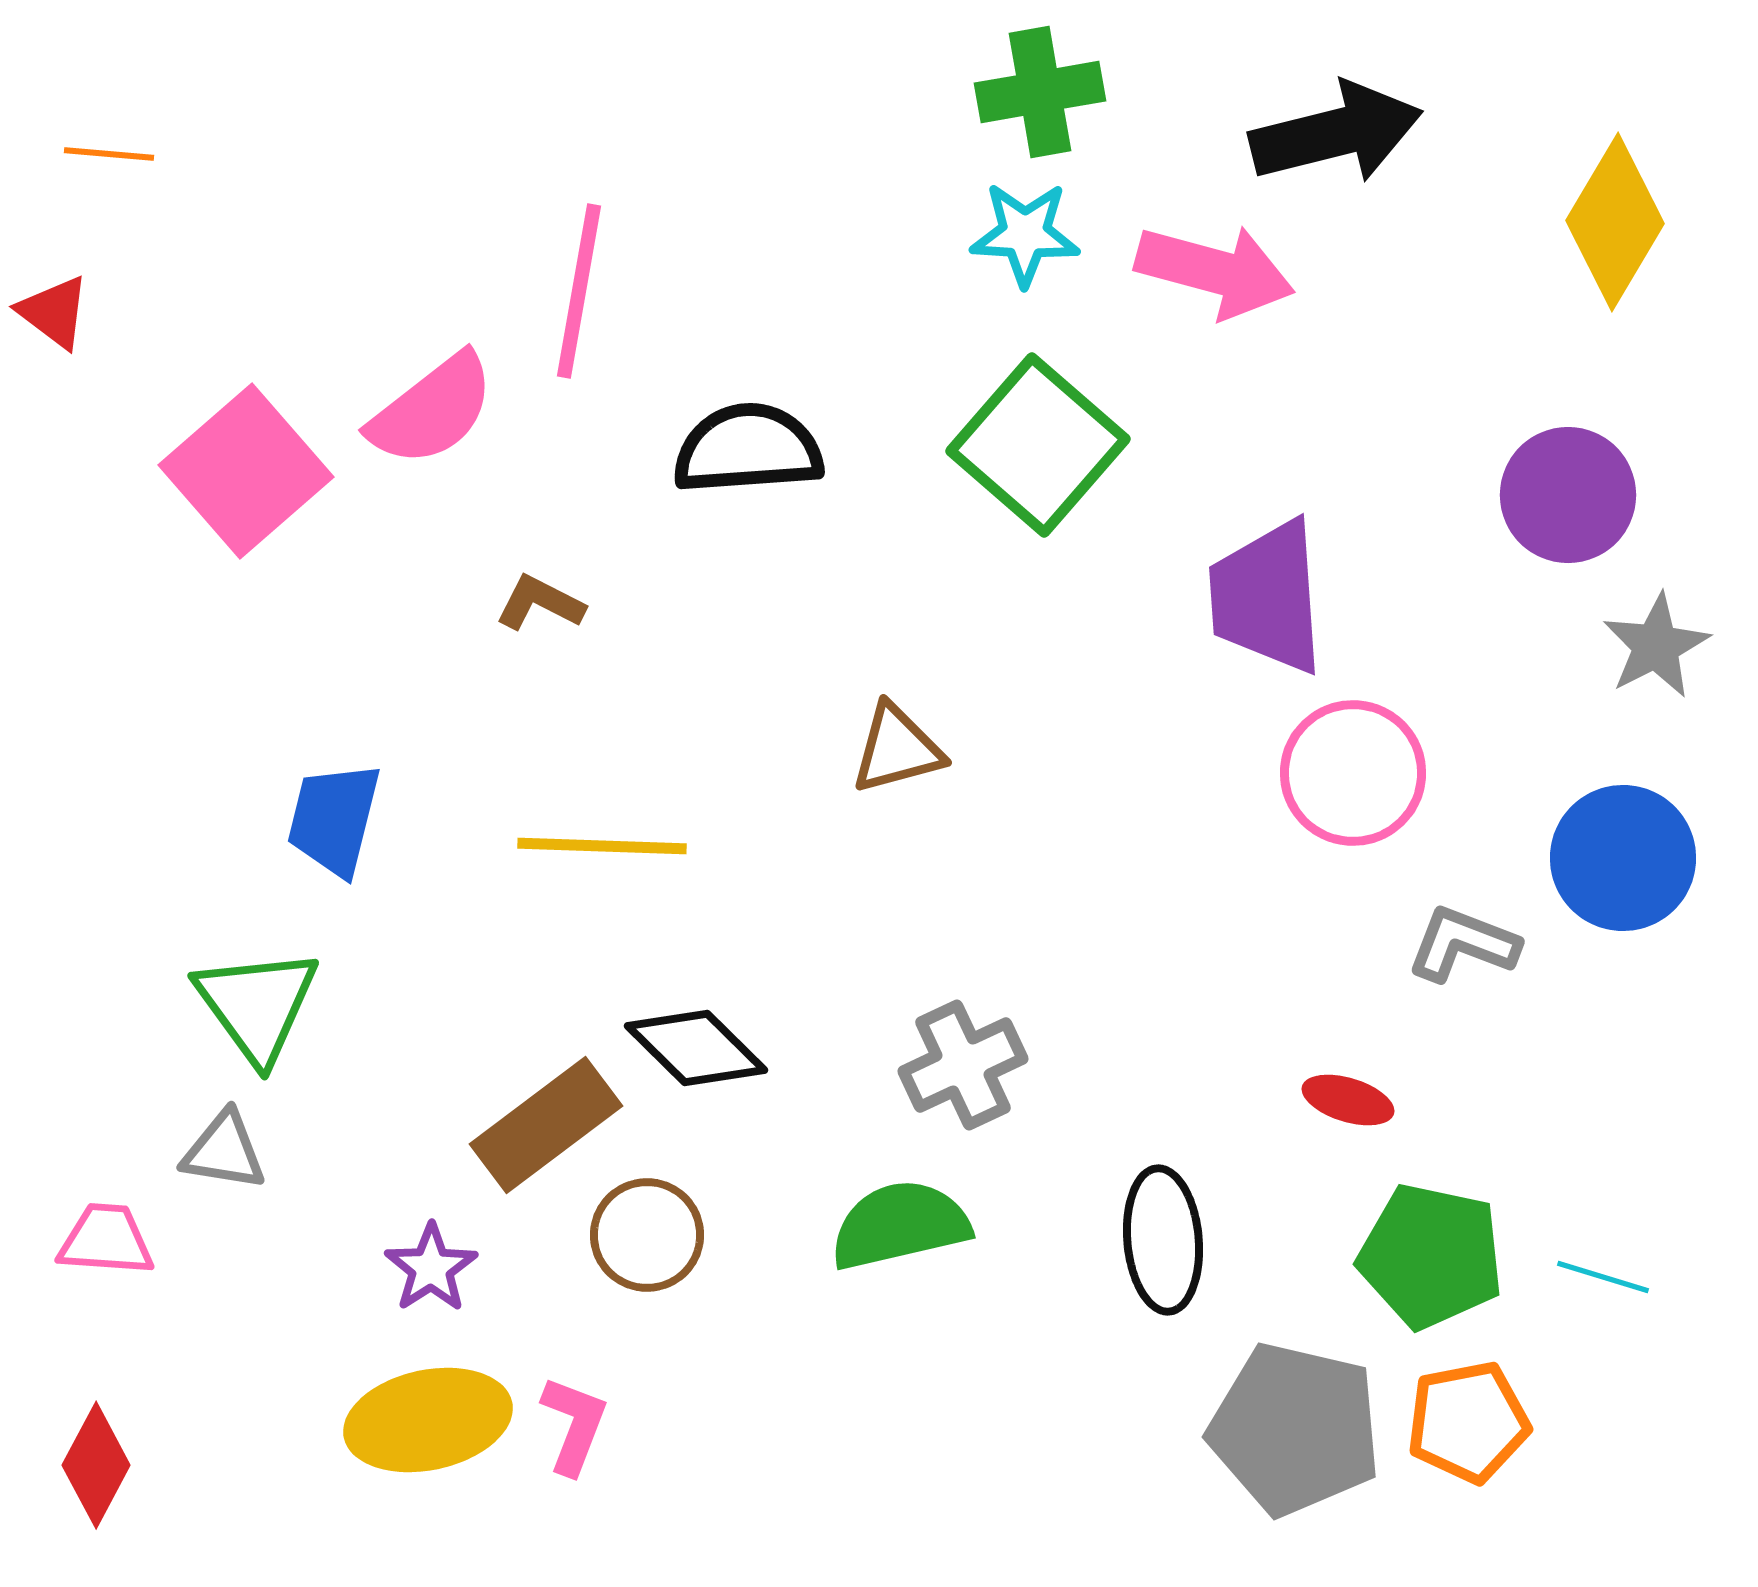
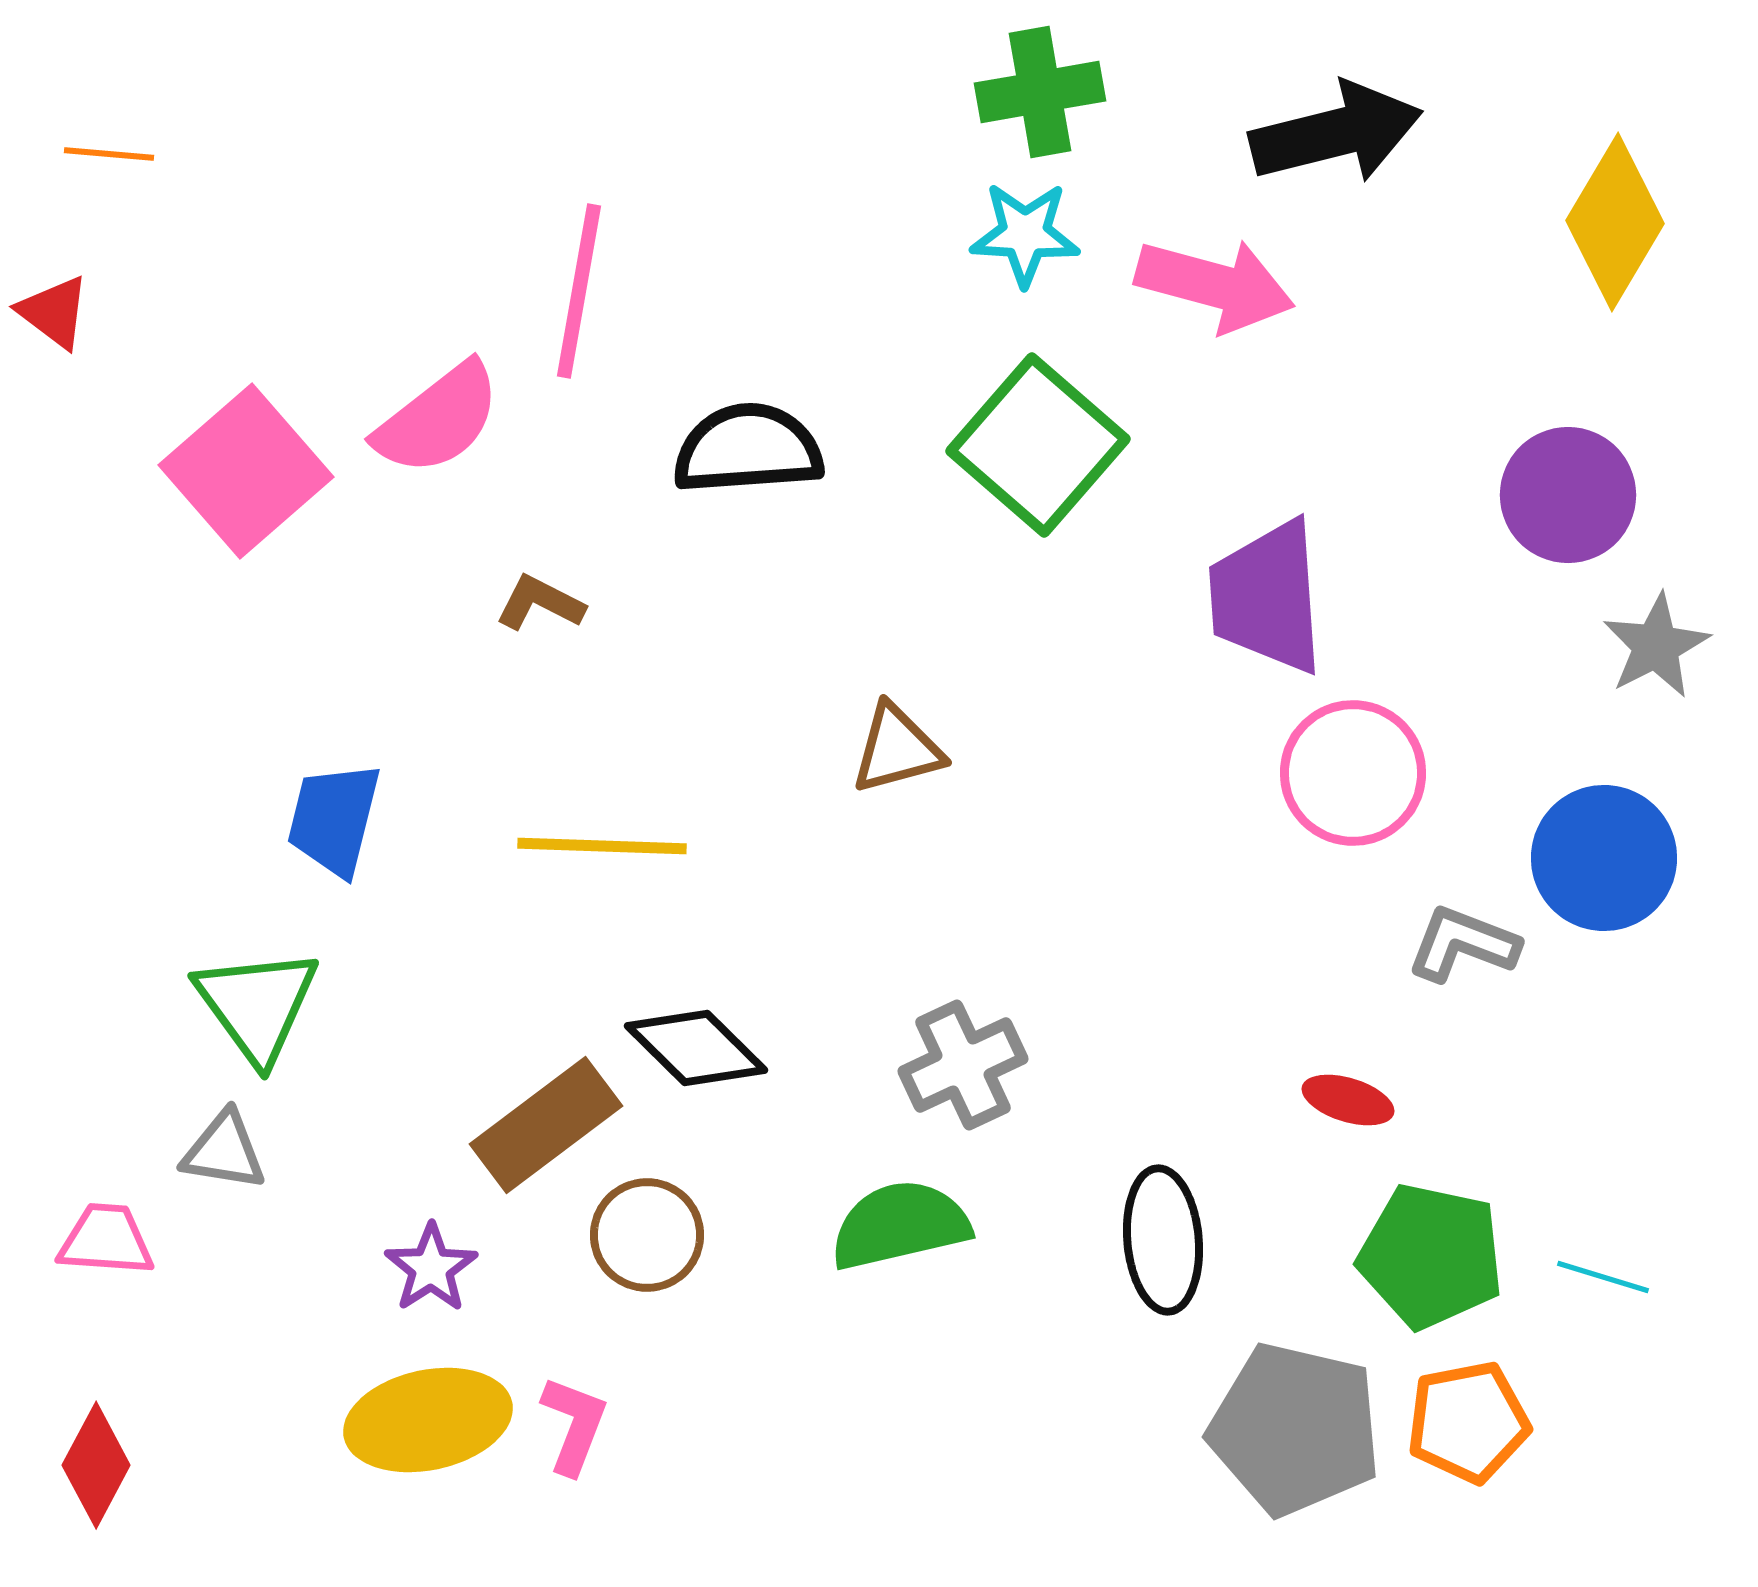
pink arrow: moved 14 px down
pink semicircle: moved 6 px right, 9 px down
blue circle: moved 19 px left
